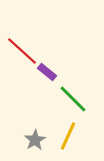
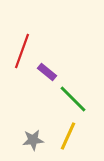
red line: rotated 68 degrees clockwise
gray star: moved 2 px left; rotated 25 degrees clockwise
